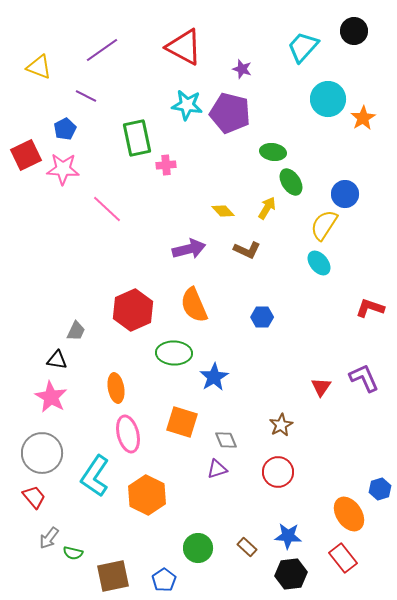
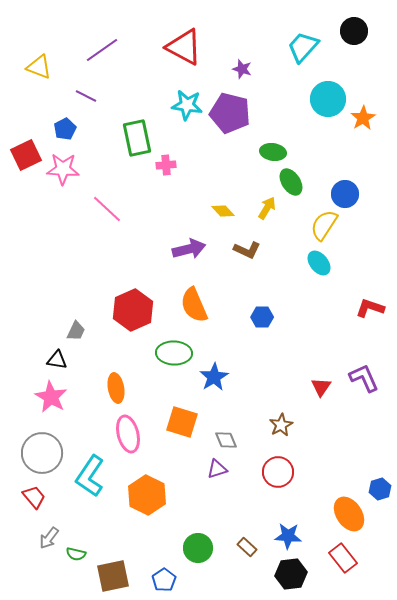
cyan L-shape at (95, 476): moved 5 px left
green semicircle at (73, 553): moved 3 px right, 1 px down
